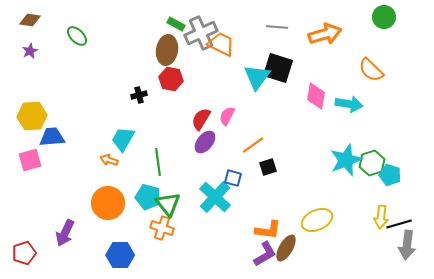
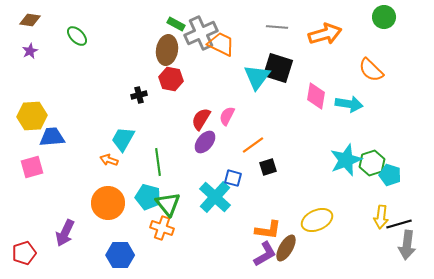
pink square at (30, 160): moved 2 px right, 7 px down
